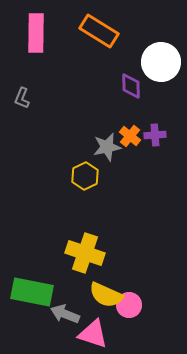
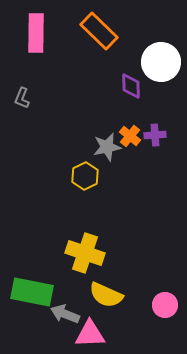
orange rectangle: rotated 12 degrees clockwise
pink circle: moved 36 px right
pink triangle: moved 3 px left; rotated 20 degrees counterclockwise
